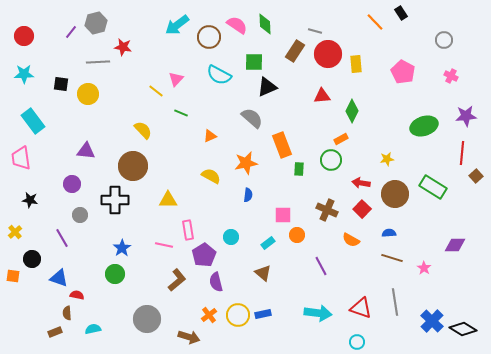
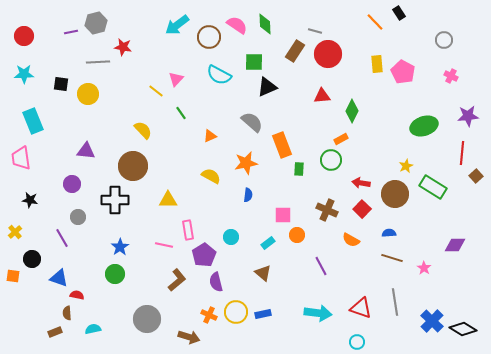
black rectangle at (401, 13): moved 2 px left
purple line at (71, 32): rotated 40 degrees clockwise
yellow rectangle at (356, 64): moved 21 px right
green line at (181, 113): rotated 32 degrees clockwise
purple star at (466, 116): moved 2 px right
gray semicircle at (252, 118): moved 4 px down
cyan rectangle at (33, 121): rotated 15 degrees clockwise
yellow star at (387, 159): moved 19 px right, 7 px down; rotated 16 degrees counterclockwise
gray circle at (80, 215): moved 2 px left, 2 px down
blue star at (122, 248): moved 2 px left, 1 px up
orange cross at (209, 315): rotated 28 degrees counterclockwise
yellow circle at (238, 315): moved 2 px left, 3 px up
